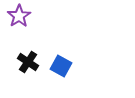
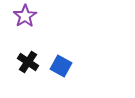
purple star: moved 6 px right
